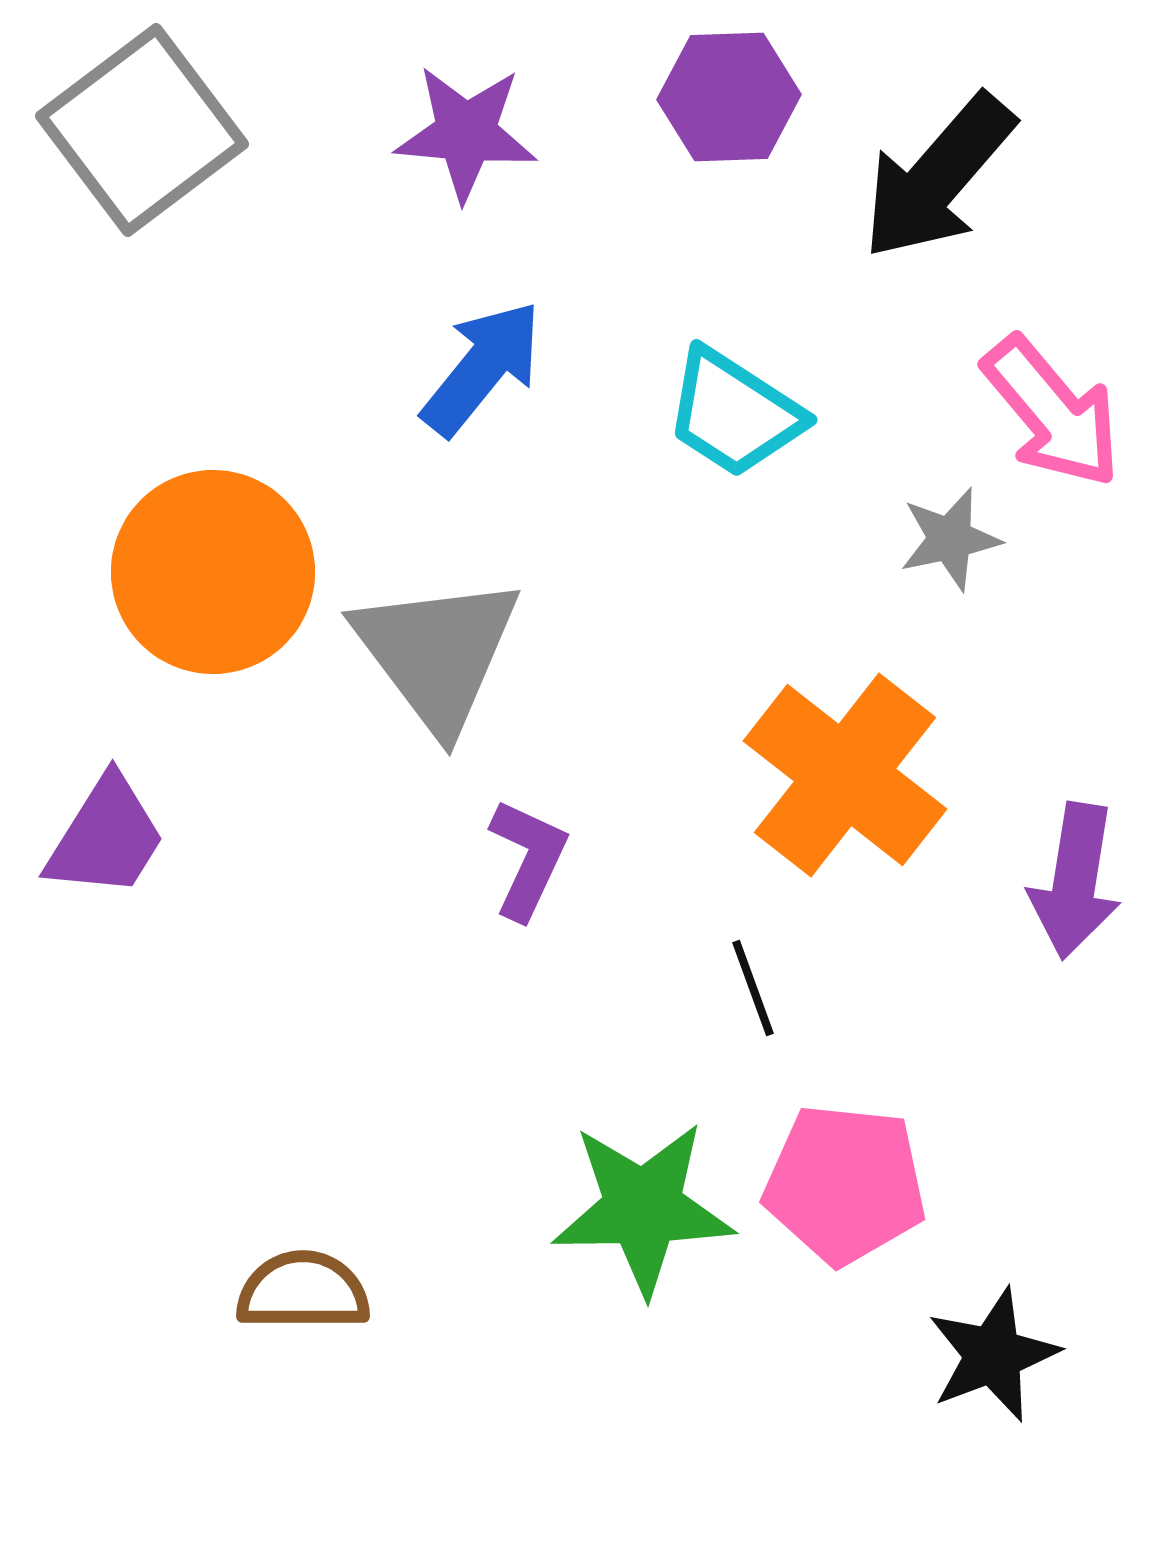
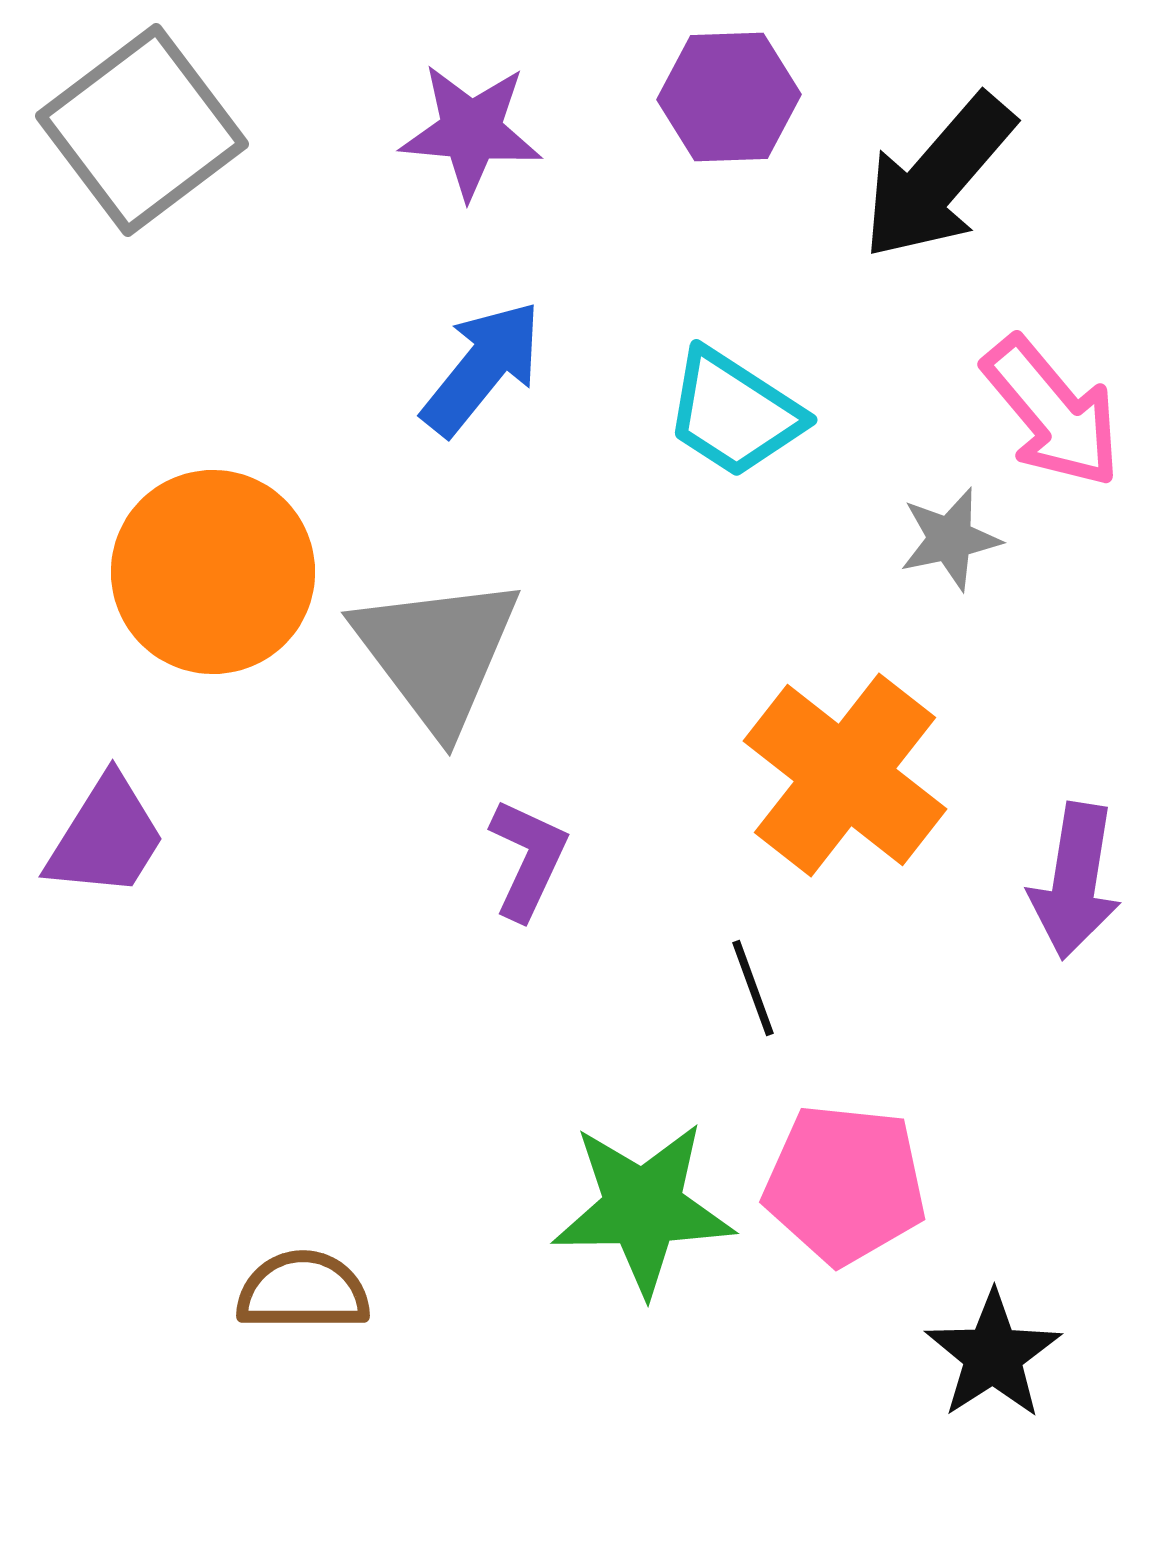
purple star: moved 5 px right, 2 px up
black star: rotated 12 degrees counterclockwise
